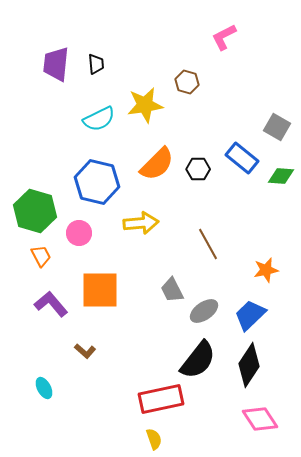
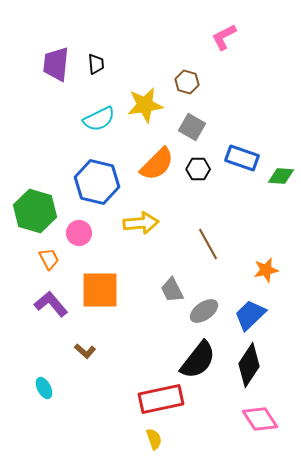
gray square: moved 85 px left
blue rectangle: rotated 20 degrees counterclockwise
orange trapezoid: moved 8 px right, 3 px down
